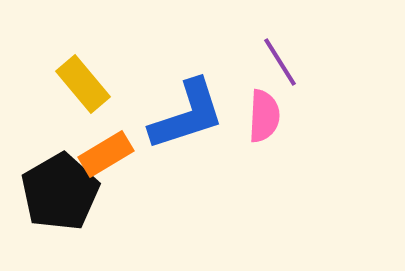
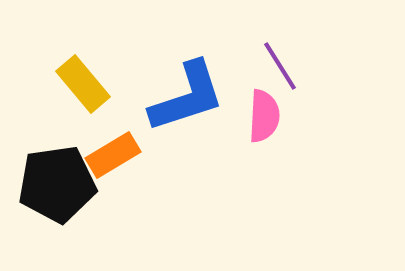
purple line: moved 4 px down
blue L-shape: moved 18 px up
orange rectangle: moved 7 px right, 1 px down
black pentagon: moved 3 px left, 8 px up; rotated 22 degrees clockwise
